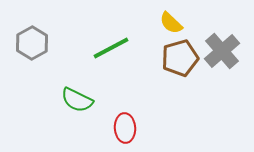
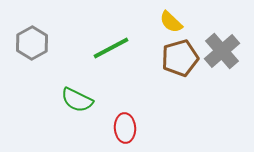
yellow semicircle: moved 1 px up
